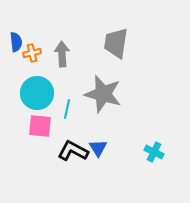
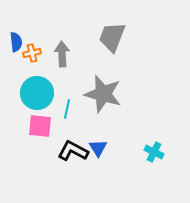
gray trapezoid: moved 4 px left, 6 px up; rotated 12 degrees clockwise
